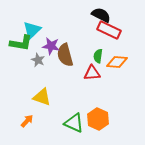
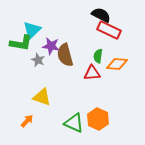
orange diamond: moved 2 px down
